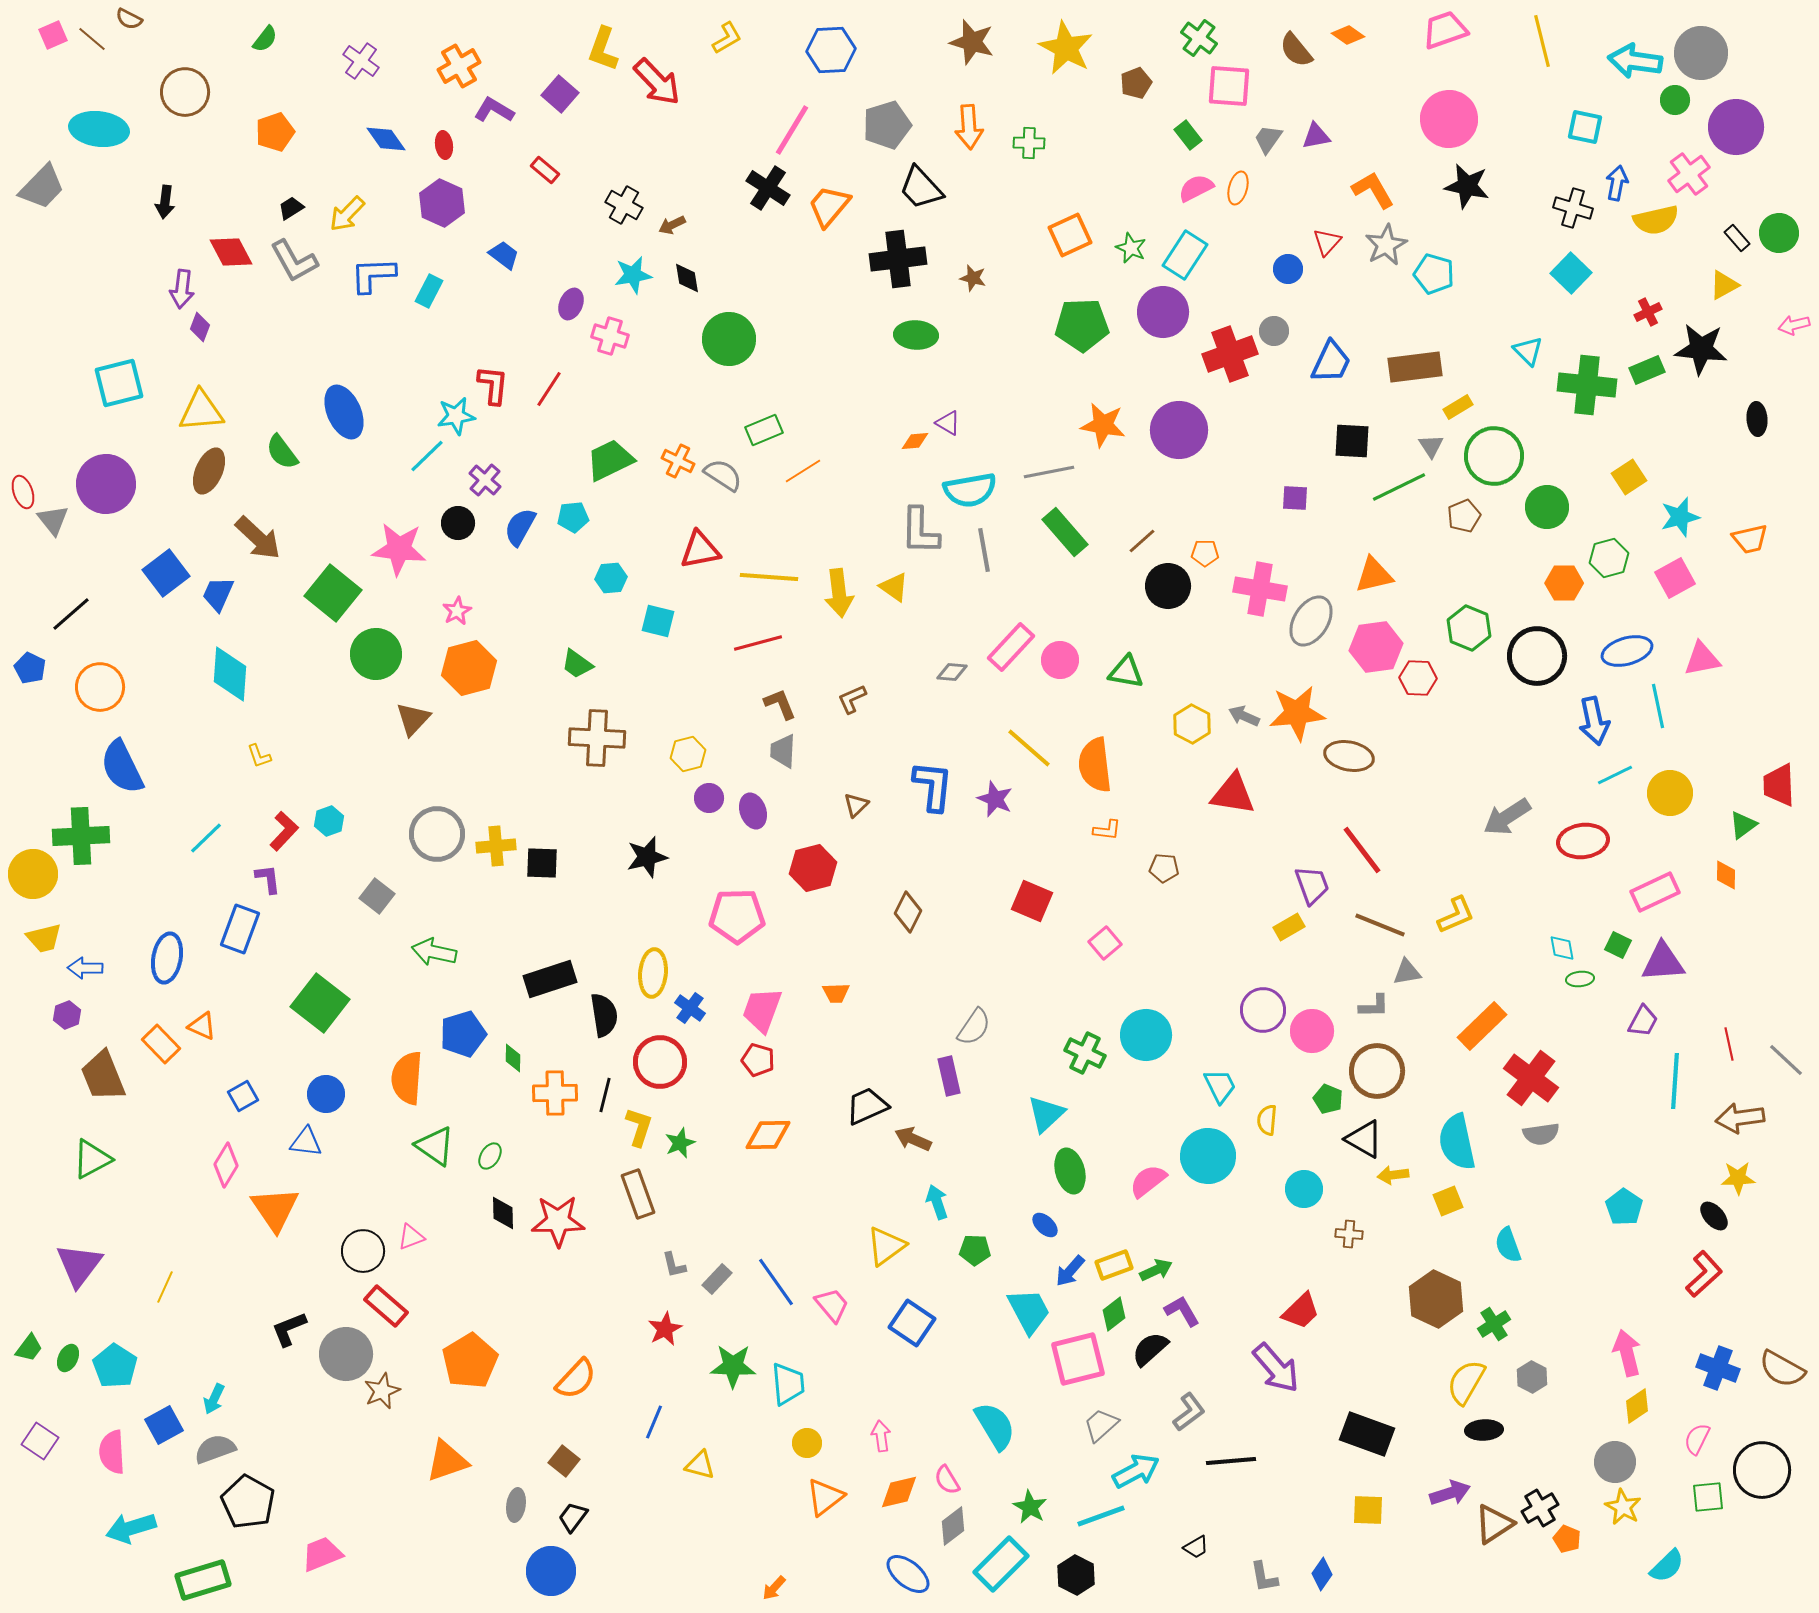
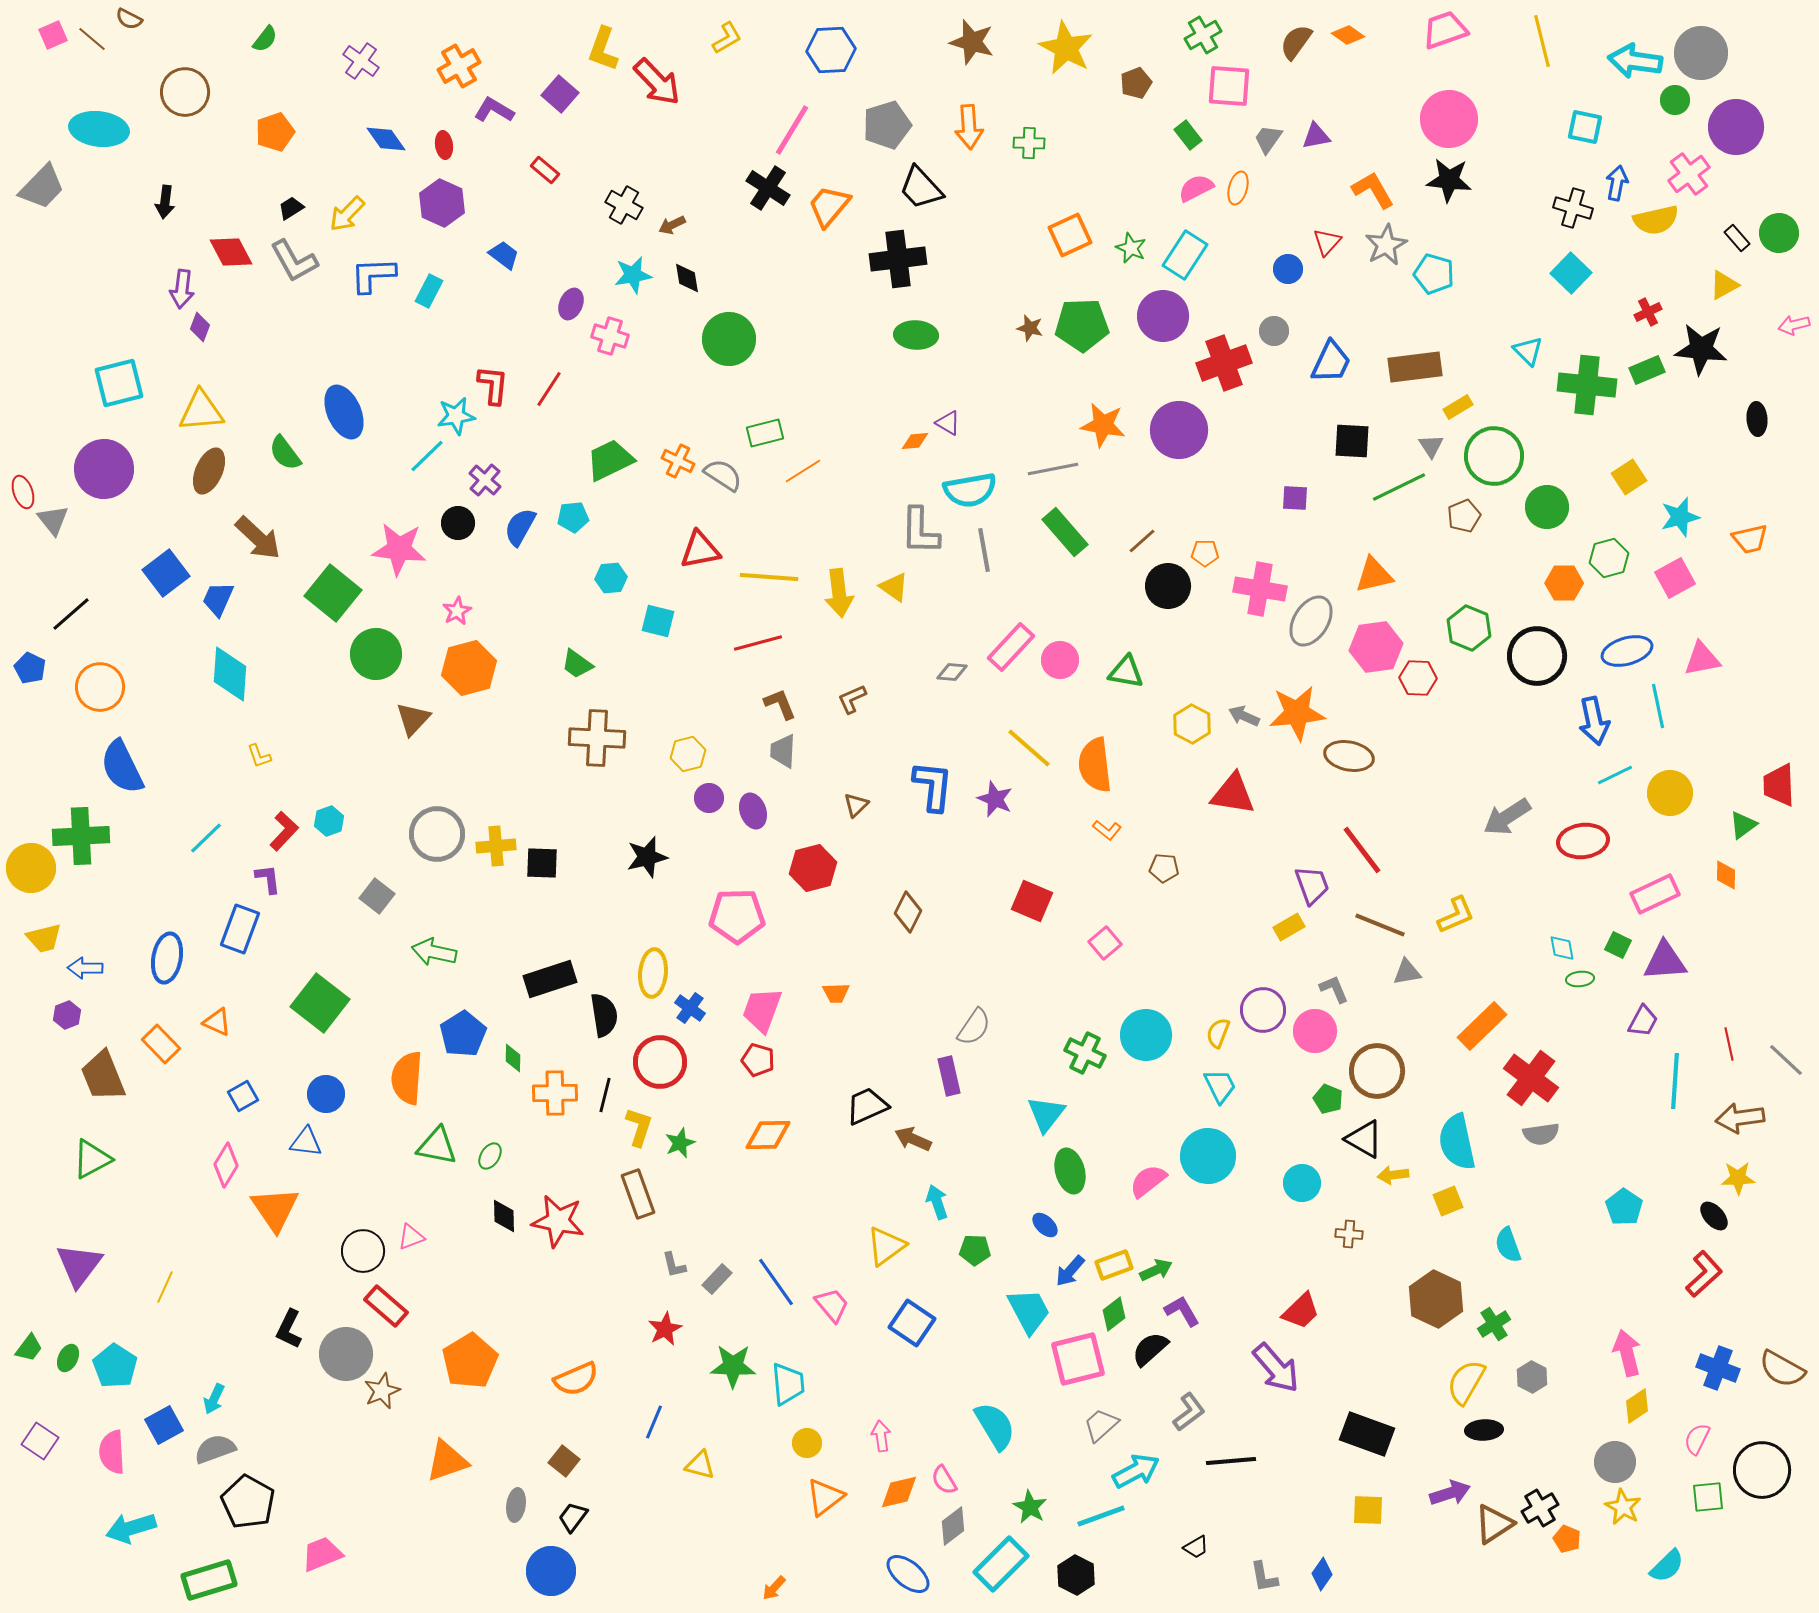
green cross at (1199, 38): moved 4 px right, 3 px up; rotated 24 degrees clockwise
brown semicircle at (1296, 50): moved 8 px up; rotated 75 degrees clockwise
black star at (1467, 186): moved 18 px left, 6 px up; rotated 6 degrees counterclockwise
brown star at (973, 278): moved 57 px right, 50 px down
purple circle at (1163, 312): moved 4 px down
red cross at (1230, 354): moved 6 px left, 9 px down
green rectangle at (764, 430): moved 1 px right, 3 px down; rotated 9 degrees clockwise
green semicircle at (282, 452): moved 3 px right, 1 px down
gray line at (1049, 472): moved 4 px right, 3 px up
purple circle at (106, 484): moved 2 px left, 15 px up
blue trapezoid at (218, 594): moved 5 px down
orange L-shape at (1107, 830): rotated 32 degrees clockwise
yellow circle at (33, 874): moved 2 px left, 6 px up
pink rectangle at (1655, 892): moved 2 px down
purple triangle at (1663, 962): moved 2 px right, 1 px up
gray L-shape at (1374, 1006): moved 40 px left, 17 px up; rotated 112 degrees counterclockwise
orange triangle at (202, 1026): moved 15 px right, 4 px up
pink circle at (1312, 1031): moved 3 px right
blue pentagon at (463, 1034): rotated 15 degrees counterclockwise
cyan triangle at (1046, 1114): rotated 9 degrees counterclockwise
yellow semicircle at (1267, 1120): moved 49 px left, 87 px up; rotated 16 degrees clockwise
green triangle at (435, 1146): moved 2 px right; rotated 24 degrees counterclockwise
cyan circle at (1304, 1189): moved 2 px left, 6 px up
black diamond at (503, 1213): moved 1 px right, 3 px down
red star at (558, 1221): rotated 12 degrees clockwise
black L-shape at (289, 1329): rotated 42 degrees counterclockwise
orange semicircle at (576, 1379): rotated 24 degrees clockwise
pink semicircle at (947, 1480): moved 3 px left
green rectangle at (203, 1580): moved 6 px right
